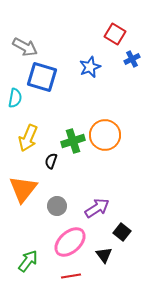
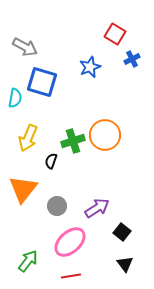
blue square: moved 5 px down
black triangle: moved 21 px right, 9 px down
